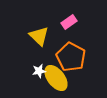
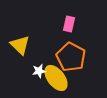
pink rectangle: moved 2 px down; rotated 42 degrees counterclockwise
yellow triangle: moved 19 px left, 9 px down
